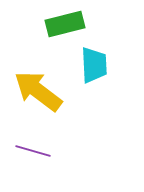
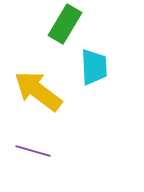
green rectangle: rotated 45 degrees counterclockwise
cyan trapezoid: moved 2 px down
